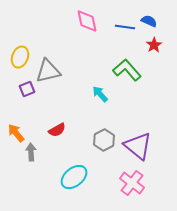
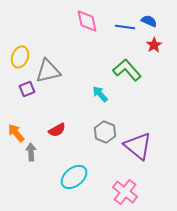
gray hexagon: moved 1 px right, 8 px up; rotated 10 degrees counterclockwise
pink cross: moved 7 px left, 9 px down
